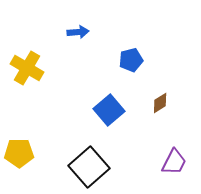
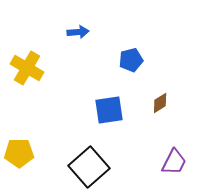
blue square: rotated 32 degrees clockwise
